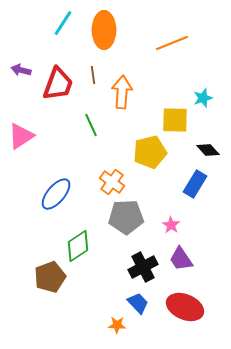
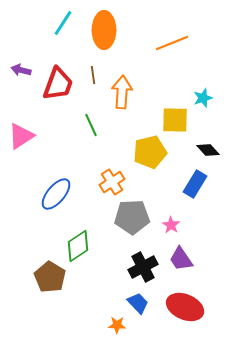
orange cross: rotated 20 degrees clockwise
gray pentagon: moved 6 px right
brown pentagon: rotated 20 degrees counterclockwise
